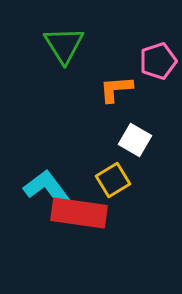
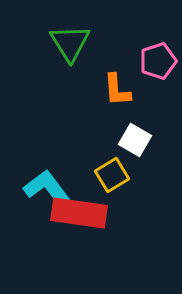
green triangle: moved 6 px right, 2 px up
orange L-shape: moved 1 px right, 1 px down; rotated 90 degrees counterclockwise
yellow square: moved 1 px left, 5 px up
